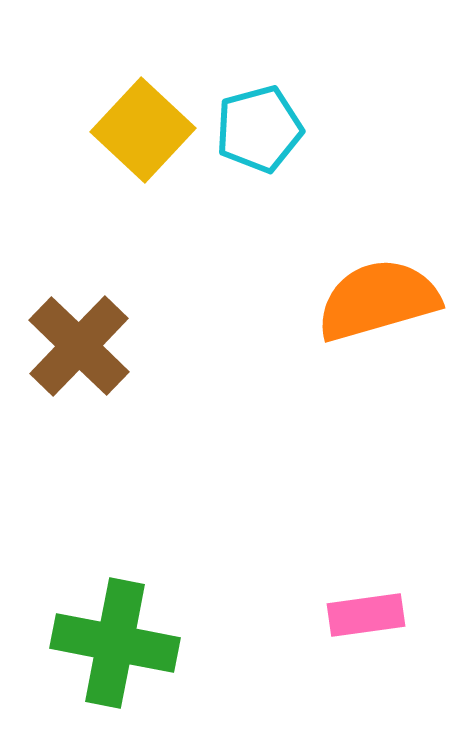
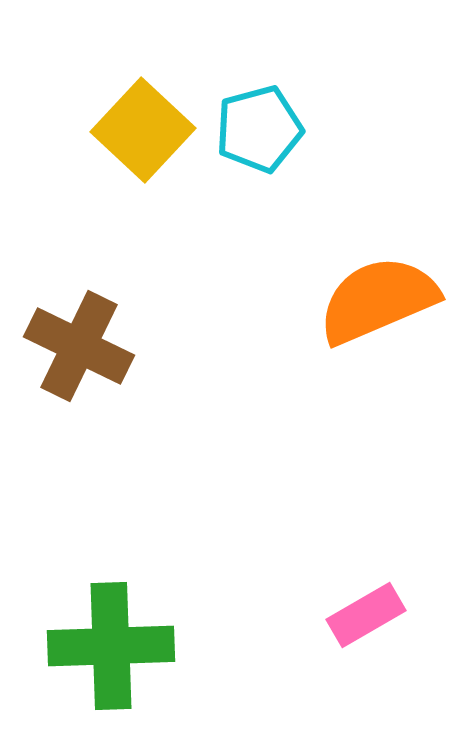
orange semicircle: rotated 7 degrees counterclockwise
brown cross: rotated 18 degrees counterclockwise
pink rectangle: rotated 22 degrees counterclockwise
green cross: moved 4 px left, 3 px down; rotated 13 degrees counterclockwise
